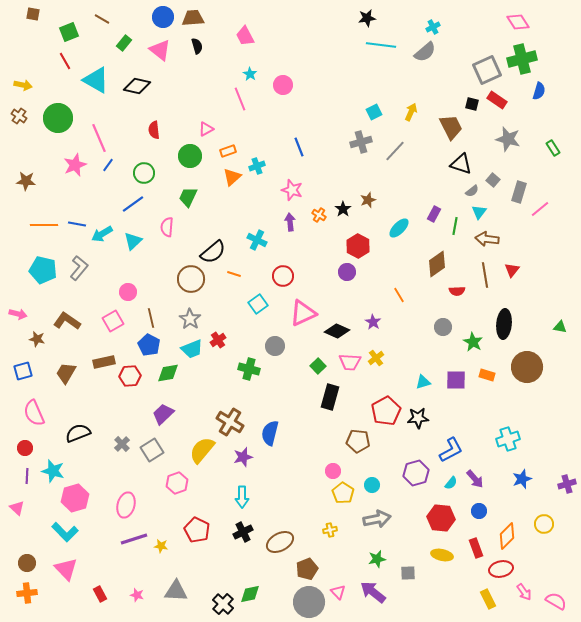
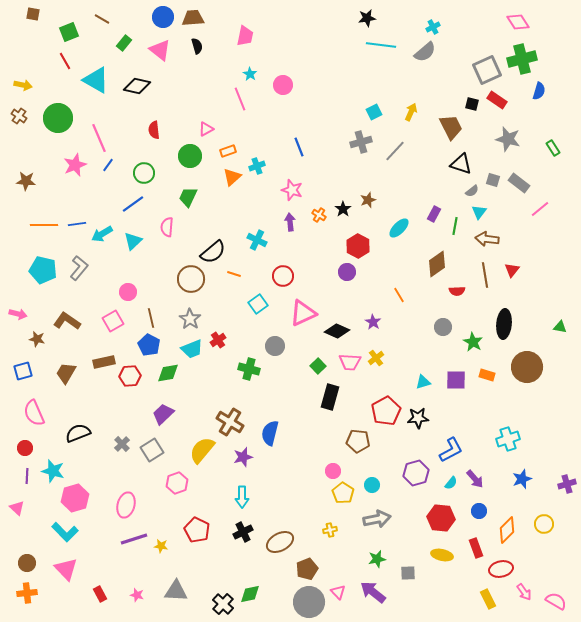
pink trapezoid at (245, 36): rotated 140 degrees counterclockwise
gray square at (493, 180): rotated 24 degrees counterclockwise
gray rectangle at (519, 192): moved 9 px up; rotated 70 degrees counterclockwise
blue line at (77, 224): rotated 18 degrees counterclockwise
orange diamond at (507, 536): moved 6 px up
